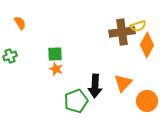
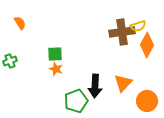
green cross: moved 5 px down
